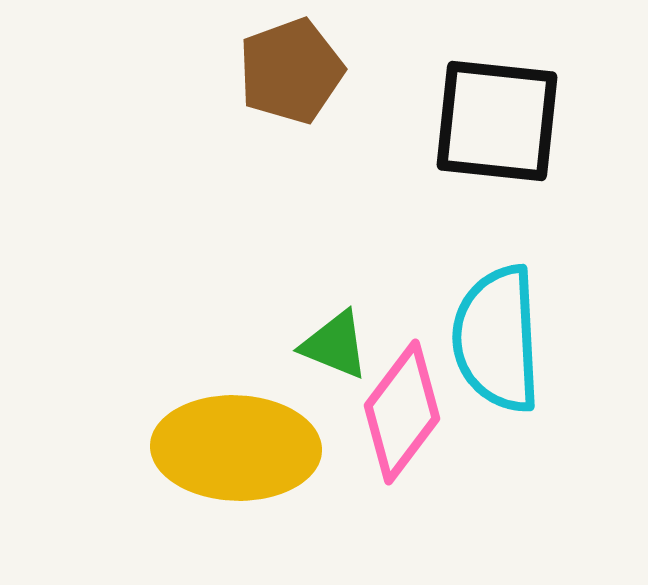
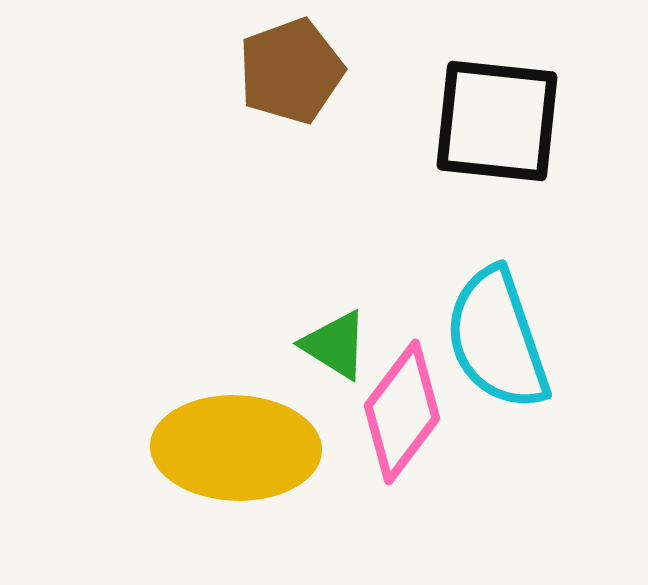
cyan semicircle: rotated 16 degrees counterclockwise
green triangle: rotated 10 degrees clockwise
